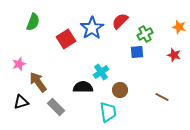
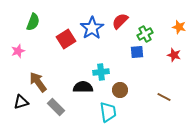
pink star: moved 1 px left, 13 px up
cyan cross: rotated 28 degrees clockwise
brown line: moved 2 px right
